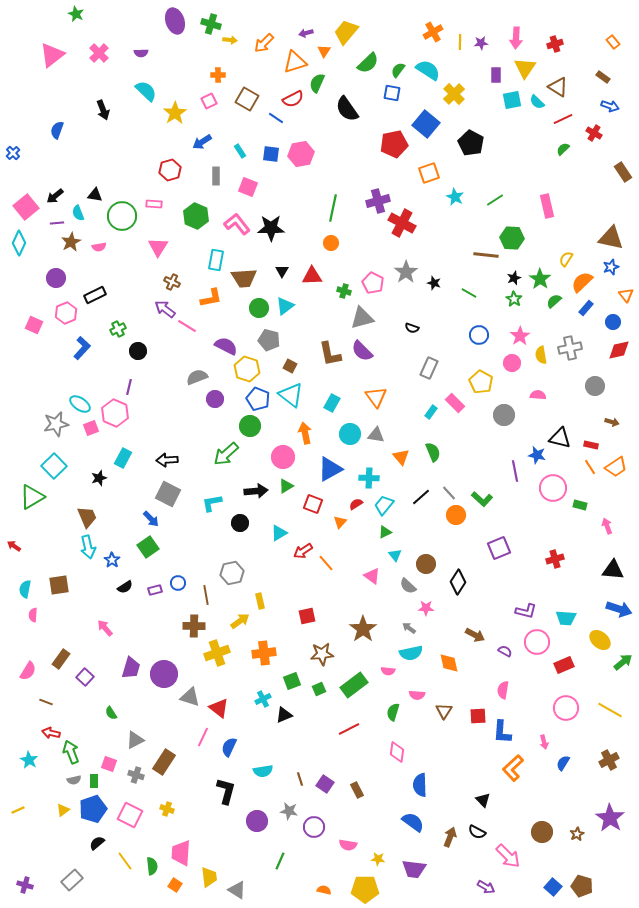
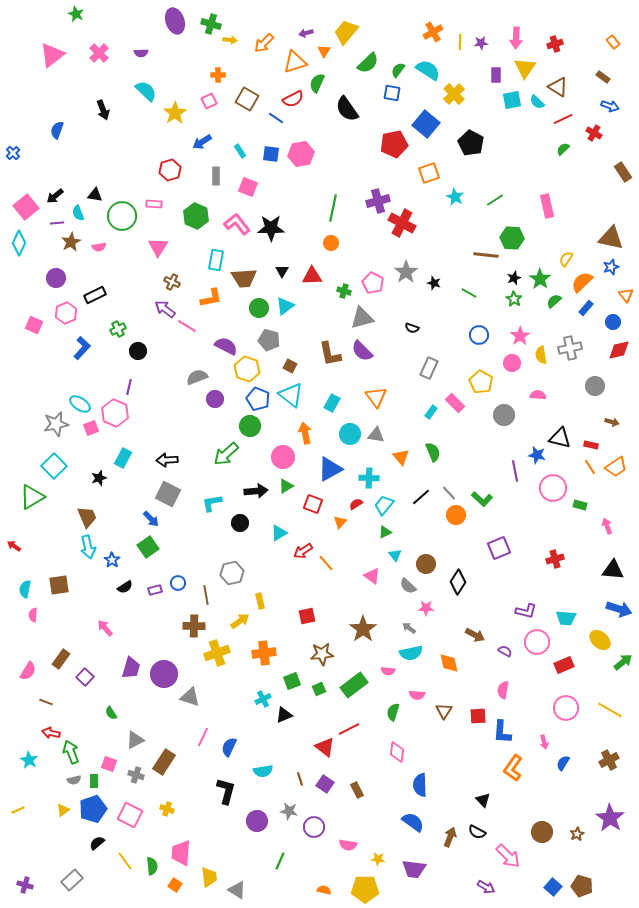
red triangle at (219, 708): moved 106 px right, 39 px down
orange L-shape at (513, 768): rotated 12 degrees counterclockwise
